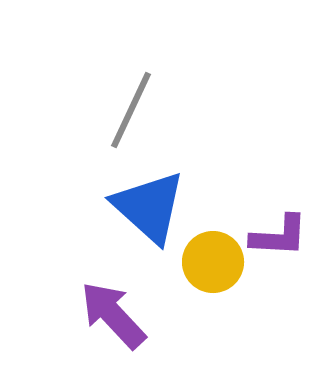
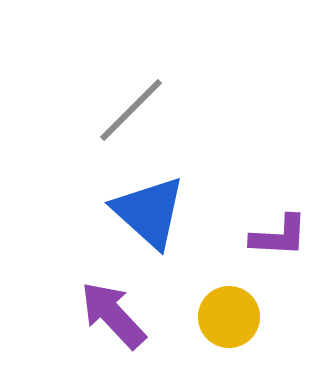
gray line: rotated 20 degrees clockwise
blue triangle: moved 5 px down
yellow circle: moved 16 px right, 55 px down
